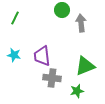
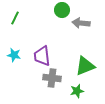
gray arrow: rotated 78 degrees counterclockwise
